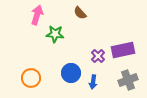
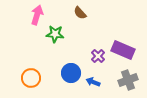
purple rectangle: rotated 35 degrees clockwise
blue arrow: rotated 104 degrees clockwise
